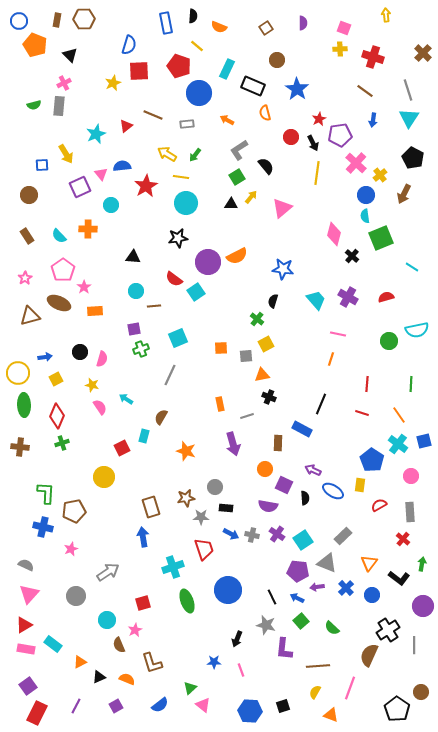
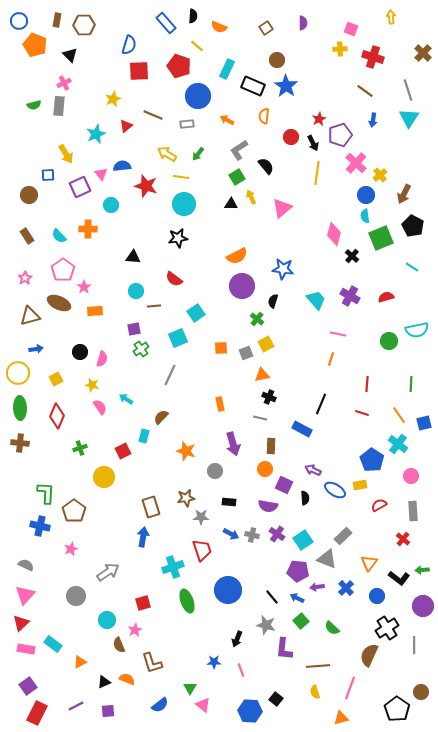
yellow arrow at (386, 15): moved 5 px right, 2 px down
brown hexagon at (84, 19): moved 6 px down
blue rectangle at (166, 23): rotated 30 degrees counterclockwise
pink square at (344, 28): moved 7 px right, 1 px down
yellow star at (113, 83): moved 16 px down
blue star at (297, 89): moved 11 px left, 3 px up
blue circle at (199, 93): moved 1 px left, 3 px down
orange semicircle at (265, 113): moved 1 px left, 3 px down; rotated 21 degrees clockwise
purple pentagon at (340, 135): rotated 10 degrees counterclockwise
green arrow at (195, 155): moved 3 px right, 1 px up
black pentagon at (413, 158): moved 68 px down
blue square at (42, 165): moved 6 px right, 10 px down
red star at (146, 186): rotated 25 degrees counterclockwise
yellow arrow at (251, 197): rotated 64 degrees counterclockwise
cyan circle at (186, 203): moved 2 px left, 1 px down
purple circle at (208, 262): moved 34 px right, 24 px down
cyan square at (196, 292): moved 21 px down
purple cross at (348, 297): moved 2 px right, 1 px up
green cross at (141, 349): rotated 14 degrees counterclockwise
gray square at (246, 356): moved 3 px up; rotated 16 degrees counterclockwise
blue arrow at (45, 357): moved 9 px left, 8 px up
green ellipse at (24, 405): moved 4 px left, 3 px down
gray line at (247, 416): moved 13 px right, 2 px down; rotated 32 degrees clockwise
brown semicircle at (161, 417): rotated 14 degrees clockwise
blue square at (424, 441): moved 18 px up
green cross at (62, 443): moved 18 px right, 5 px down
brown rectangle at (278, 443): moved 7 px left, 3 px down
brown cross at (20, 447): moved 4 px up
red square at (122, 448): moved 1 px right, 3 px down
yellow rectangle at (360, 485): rotated 72 degrees clockwise
gray circle at (215, 487): moved 16 px up
blue ellipse at (333, 491): moved 2 px right, 1 px up
black rectangle at (226, 508): moved 3 px right, 6 px up
brown pentagon at (74, 511): rotated 25 degrees counterclockwise
gray rectangle at (410, 512): moved 3 px right, 1 px up
blue cross at (43, 527): moved 3 px left, 1 px up
blue arrow at (143, 537): rotated 18 degrees clockwise
red trapezoid at (204, 549): moved 2 px left, 1 px down
gray triangle at (327, 563): moved 4 px up
green arrow at (422, 564): moved 6 px down; rotated 104 degrees counterclockwise
pink triangle at (29, 594): moved 4 px left, 1 px down
blue circle at (372, 595): moved 5 px right, 1 px down
black line at (272, 597): rotated 14 degrees counterclockwise
red triangle at (24, 625): moved 3 px left, 2 px up; rotated 12 degrees counterclockwise
black cross at (388, 630): moved 1 px left, 2 px up
black triangle at (99, 677): moved 5 px right, 5 px down
green triangle at (190, 688): rotated 16 degrees counterclockwise
yellow semicircle at (315, 692): rotated 48 degrees counterclockwise
purple line at (76, 706): rotated 35 degrees clockwise
purple square at (116, 706): moved 8 px left, 5 px down; rotated 24 degrees clockwise
black square at (283, 706): moved 7 px left, 7 px up; rotated 32 degrees counterclockwise
orange triangle at (331, 715): moved 10 px right, 3 px down; rotated 35 degrees counterclockwise
